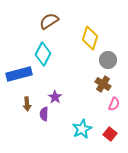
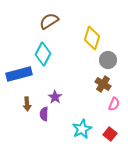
yellow diamond: moved 2 px right
